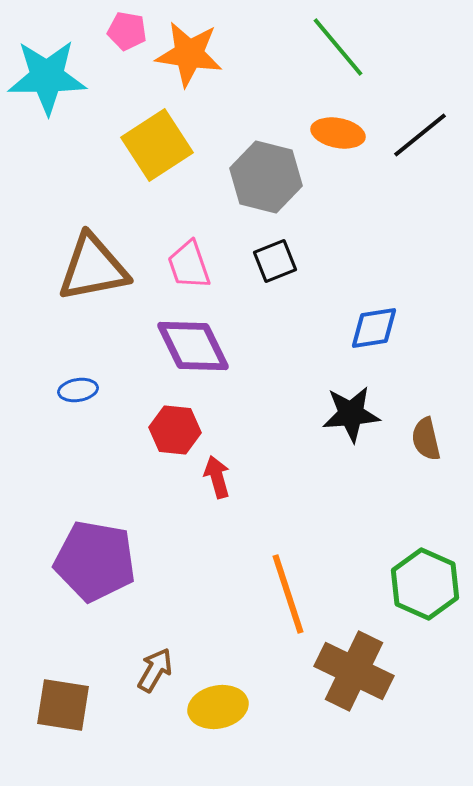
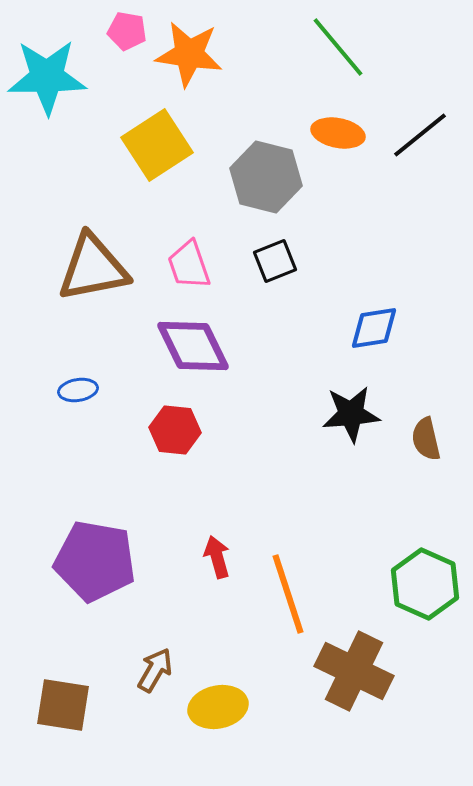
red arrow: moved 80 px down
